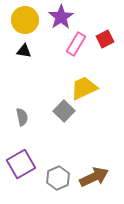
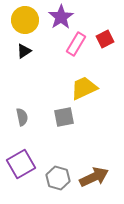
black triangle: rotated 42 degrees counterclockwise
gray square: moved 6 px down; rotated 35 degrees clockwise
gray hexagon: rotated 20 degrees counterclockwise
